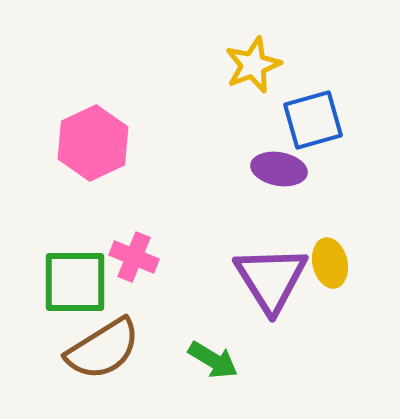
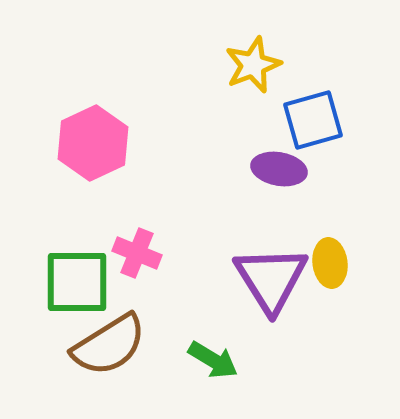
pink cross: moved 3 px right, 4 px up
yellow ellipse: rotated 6 degrees clockwise
green square: moved 2 px right
brown semicircle: moved 6 px right, 4 px up
